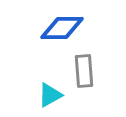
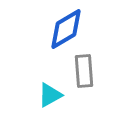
blue diamond: moved 4 px right, 1 px down; rotated 30 degrees counterclockwise
